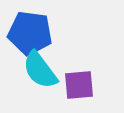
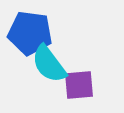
cyan semicircle: moved 9 px right, 6 px up
